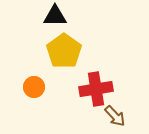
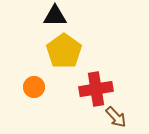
brown arrow: moved 1 px right, 1 px down
